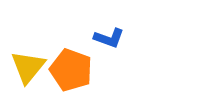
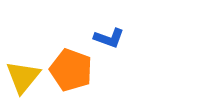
yellow triangle: moved 5 px left, 10 px down
